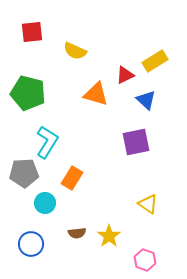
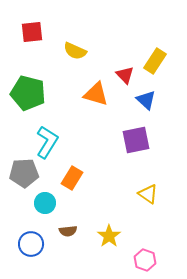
yellow rectangle: rotated 25 degrees counterclockwise
red triangle: rotated 48 degrees counterclockwise
purple square: moved 2 px up
yellow triangle: moved 10 px up
brown semicircle: moved 9 px left, 2 px up
